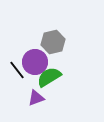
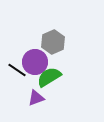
gray hexagon: rotated 10 degrees counterclockwise
black line: rotated 18 degrees counterclockwise
